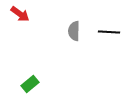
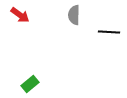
red arrow: moved 1 px down
gray semicircle: moved 16 px up
